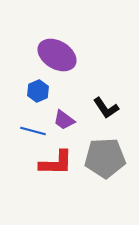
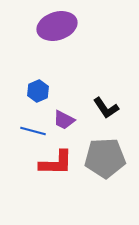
purple ellipse: moved 29 px up; rotated 48 degrees counterclockwise
purple trapezoid: rotated 10 degrees counterclockwise
